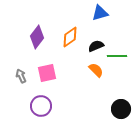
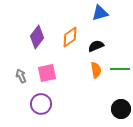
green line: moved 3 px right, 13 px down
orange semicircle: rotated 35 degrees clockwise
purple circle: moved 2 px up
